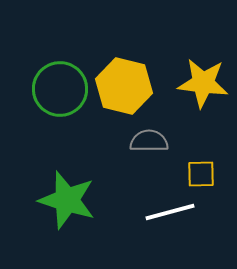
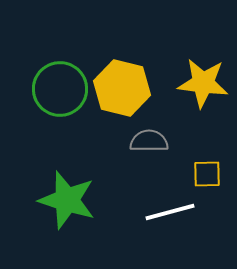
yellow hexagon: moved 2 px left, 2 px down
yellow square: moved 6 px right
